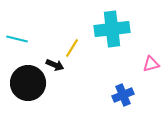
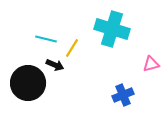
cyan cross: rotated 24 degrees clockwise
cyan line: moved 29 px right
